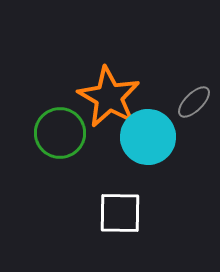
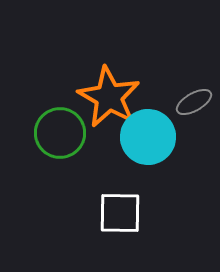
gray ellipse: rotated 15 degrees clockwise
